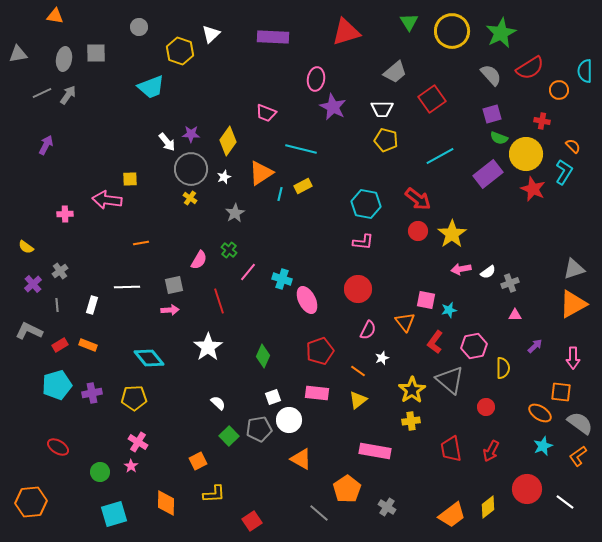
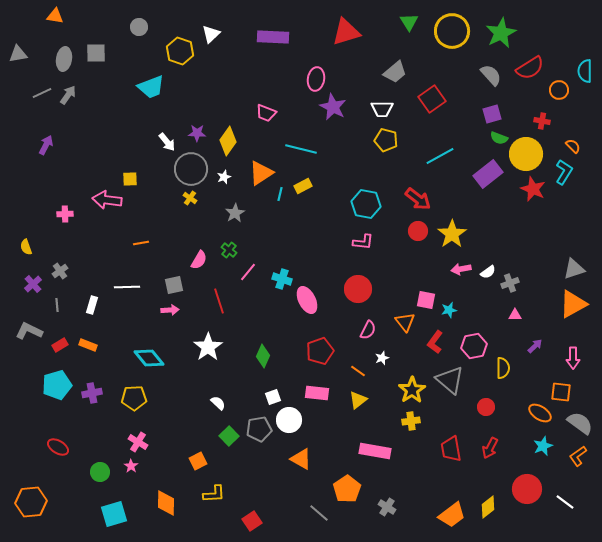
purple star at (191, 134): moved 6 px right, 1 px up
yellow semicircle at (26, 247): rotated 35 degrees clockwise
red arrow at (491, 451): moved 1 px left, 3 px up
